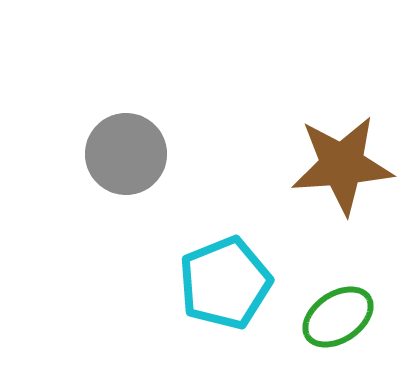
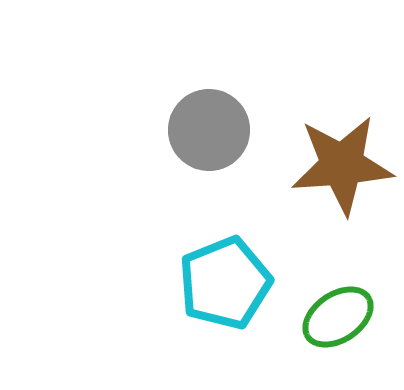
gray circle: moved 83 px right, 24 px up
